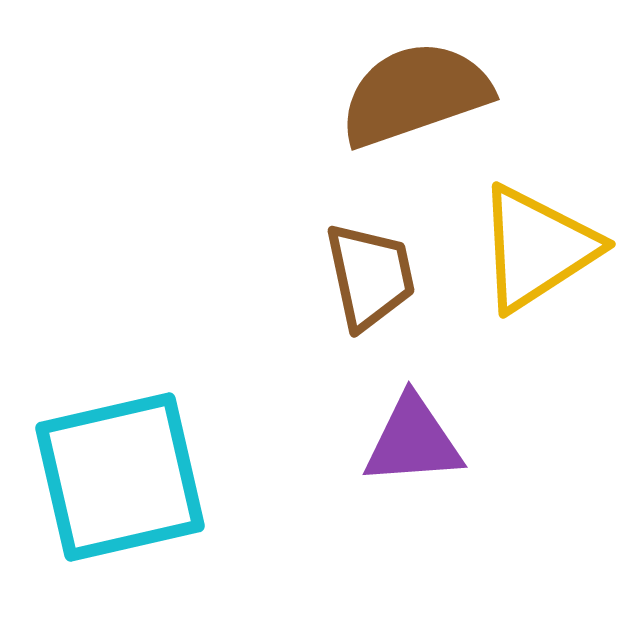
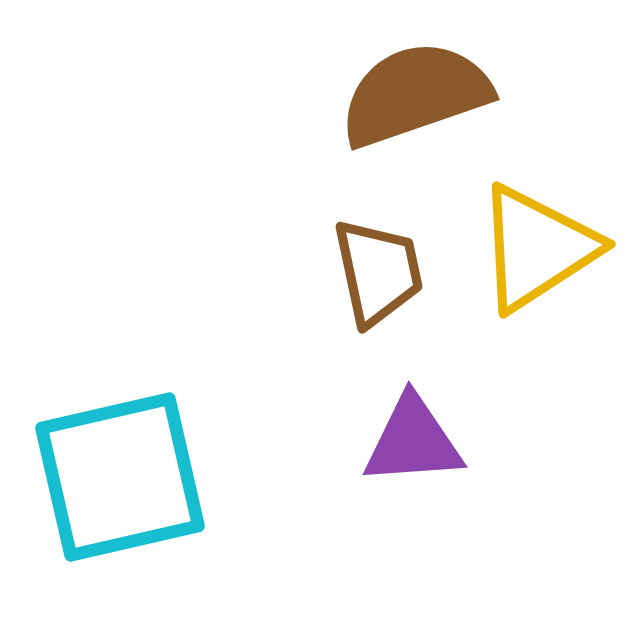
brown trapezoid: moved 8 px right, 4 px up
